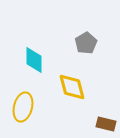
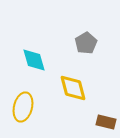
cyan diamond: rotated 16 degrees counterclockwise
yellow diamond: moved 1 px right, 1 px down
brown rectangle: moved 2 px up
